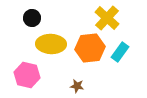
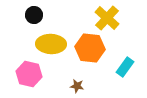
black circle: moved 2 px right, 3 px up
orange hexagon: rotated 12 degrees clockwise
cyan rectangle: moved 5 px right, 15 px down
pink hexagon: moved 2 px right, 1 px up
